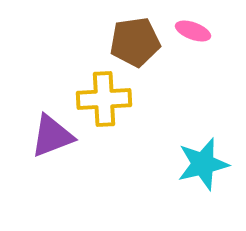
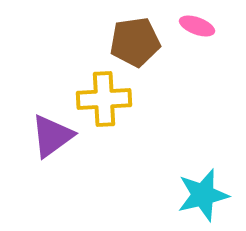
pink ellipse: moved 4 px right, 5 px up
purple triangle: rotated 15 degrees counterclockwise
cyan star: moved 31 px down
